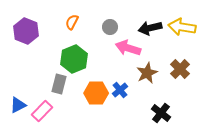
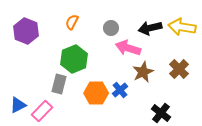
gray circle: moved 1 px right, 1 px down
brown cross: moved 1 px left
brown star: moved 4 px left, 1 px up
